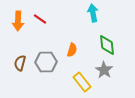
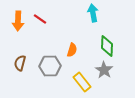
green diamond: moved 1 px down; rotated 10 degrees clockwise
gray hexagon: moved 4 px right, 4 px down
